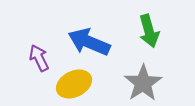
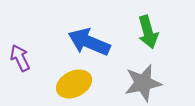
green arrow: moved 1 px left, 1 px down
purple arrow: moved 19 px left
gray star: rotated 21 degrees clockwise
